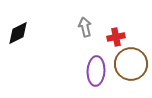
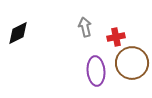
brown circle: moved 1 px right, 1 px up
purple ellipse: rotated 8 degrees counterclockwise
